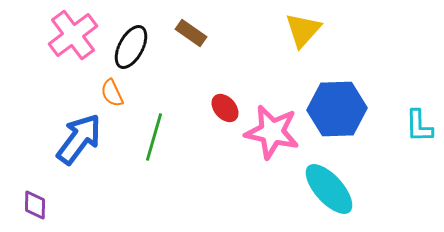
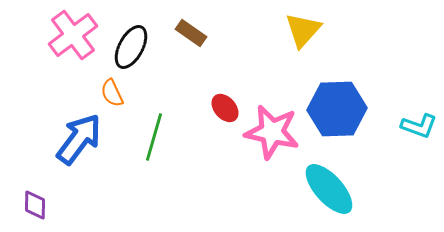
cyan L-shape: rotated 69 degrees counterclockwise
